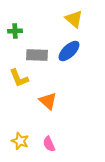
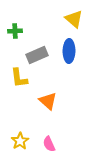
blue ellipse: rotated 45 degrees counterclockwise
gray rectangle: rotated 25 degrees counterclockwise
yellow L-shape: rotated 15 degrees clockwise
yellow star: rotated 18 degrees clockwise
